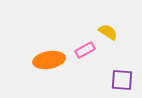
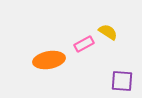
pink rectangle: moved 1 px left, 6 px up
purple square: moved 1 px down
